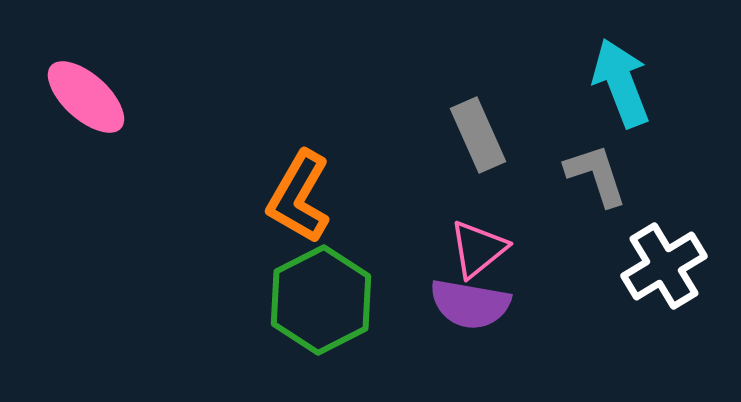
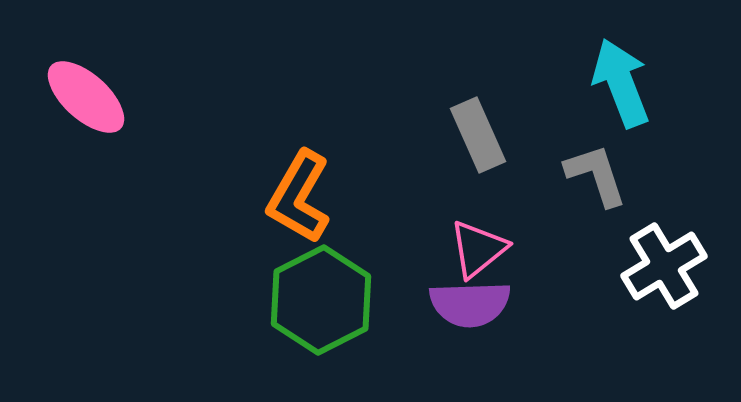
purple semicircle: rotated 12 degrees counterclockwise
